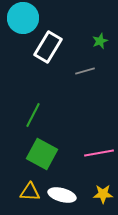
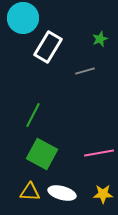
green star: moved 2 px up
white ellipse: moved 2 px up
